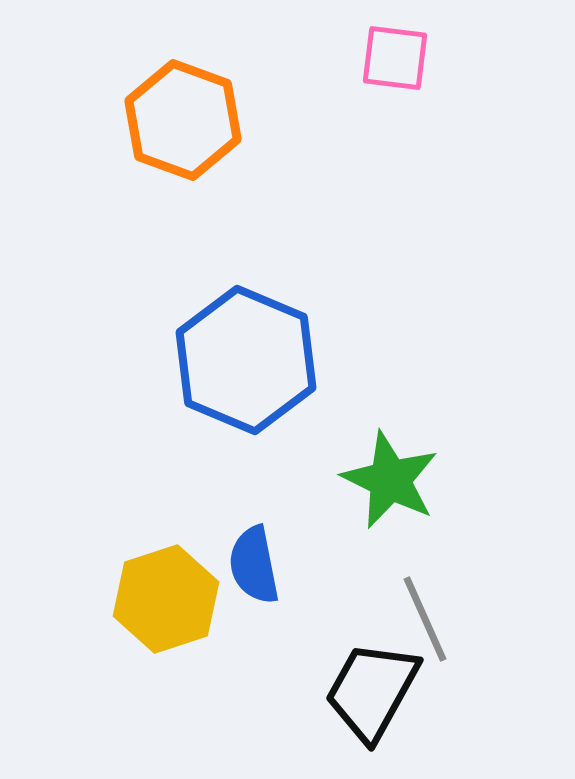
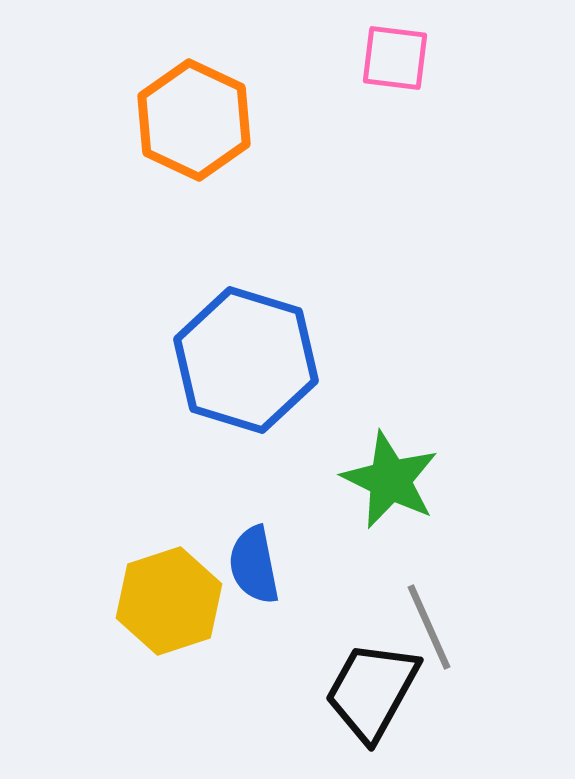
orange hexagon: moved 11 px right; rotated 5 degrees clockwise
blue hexagon: rotated 6 degrees counterclockwise
yellow hexagon: moved 3 px right, 2 px down
gray line: moved 4 px right, 8 px down
